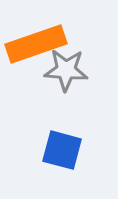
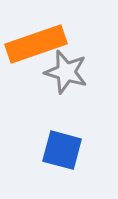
gray star: moved 2 px down; rotated 12 degrees clockwise
